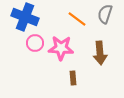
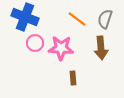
gray semicircle: moved 5 px down
brown arrow: moved 1 px right, 5 px up
